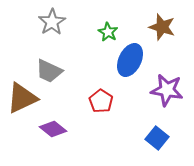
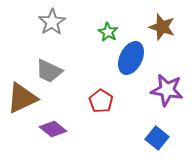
blue ellipse: moved 1 px right, 2 px up
